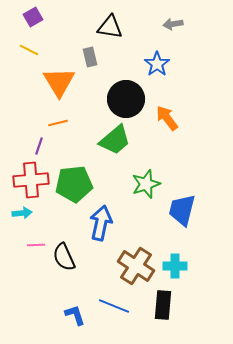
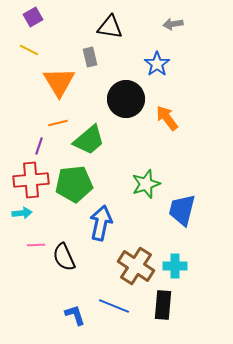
green trapezoid: moved 26 px left
